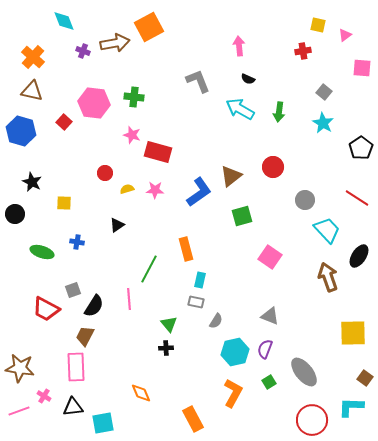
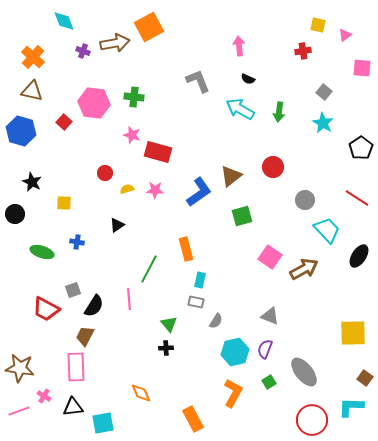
brown arrow at (328, 277): moved 24 px left, 8 px up; rotated 80 degrees clockwise
